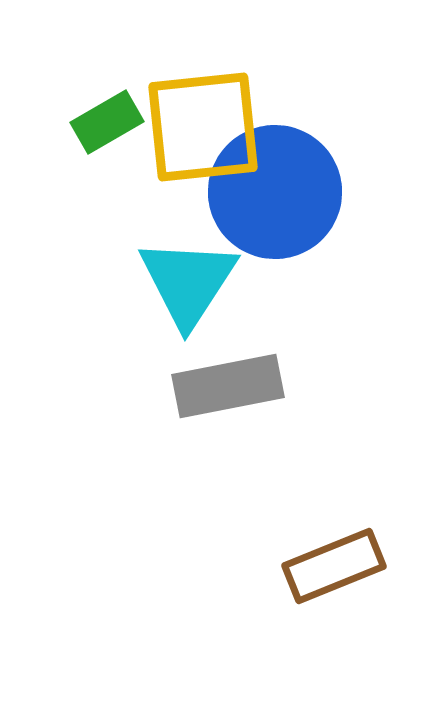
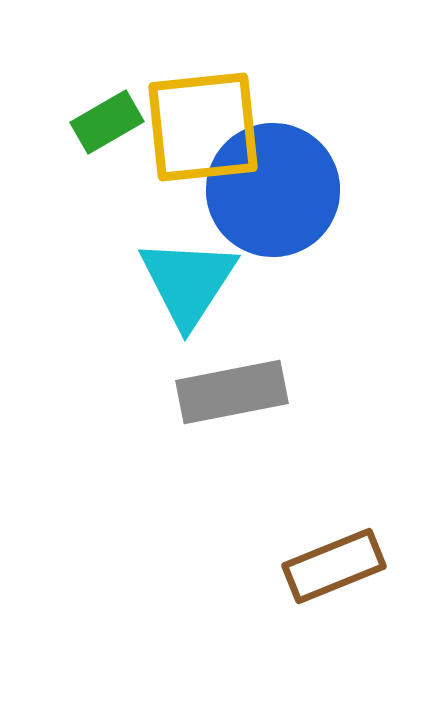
blue circle: moved 2 px left, 2 px up
gray rectangle: moved 4 px right, 6 px down
